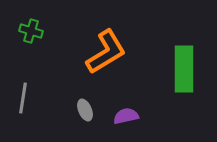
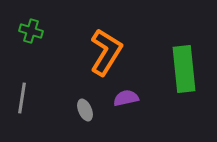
orange L-shape: rotated 27 degrees counterclockwise
green rectangle: rotated 6 degrees counterclockwise
gray line: moved 1 px left
purple semicircle: moved 18 px up
